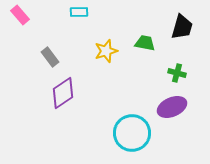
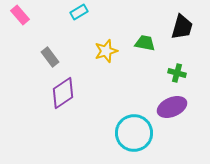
cyan rectangle: rotated 30 degrees counterclockwise
cyan circle: moved 2 px right
